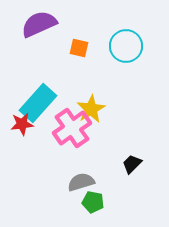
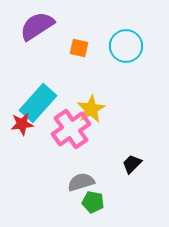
purple semicircle: moved 2 px left, 2 px down; rotated 9 degrees counterclockwise
pink cross: moved 1 px left, 1 px down
